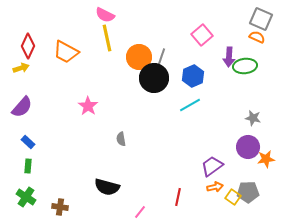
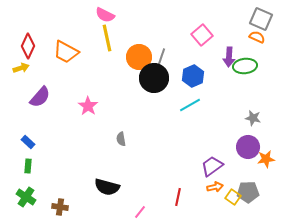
purple semicircle: moved 18 px right, 10 px up
